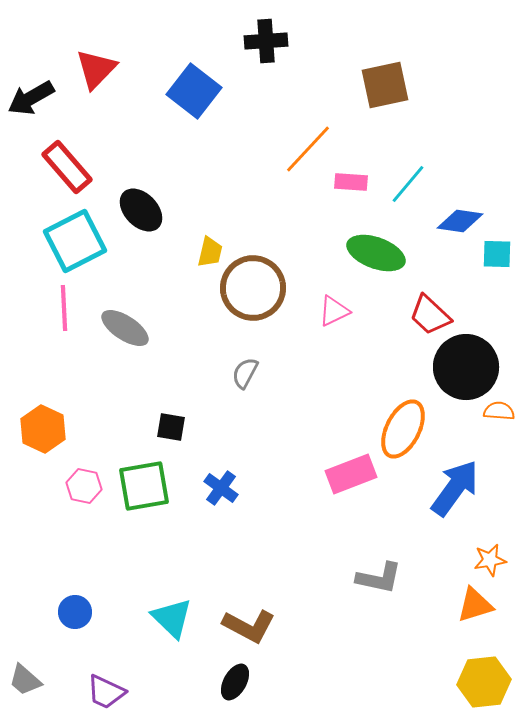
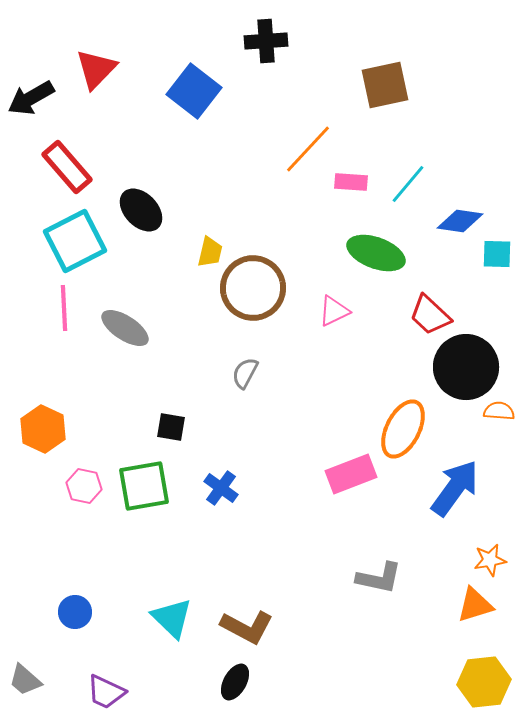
brown L-shape at (249, 626): moved 2 px left, 1 px down
